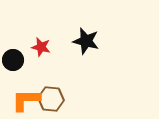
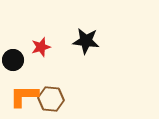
black star: rotated 8 degrees counterclockwise
red star: rotated 30 degrees counterclockwise
orange L-shape: moved 2 px left, 4 px up
